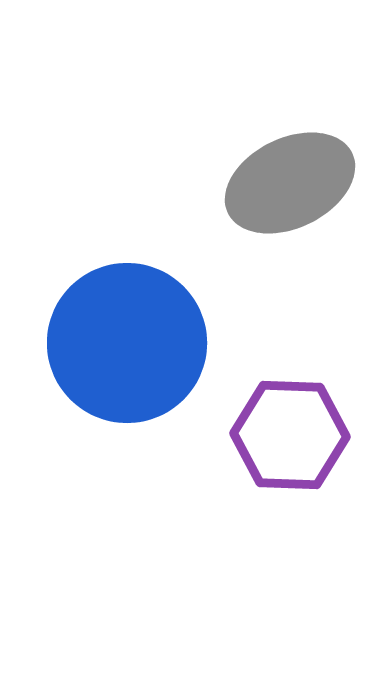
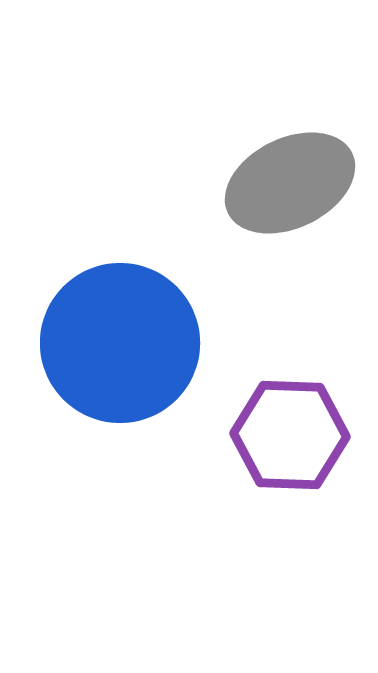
blue circle: moved 7 px left
